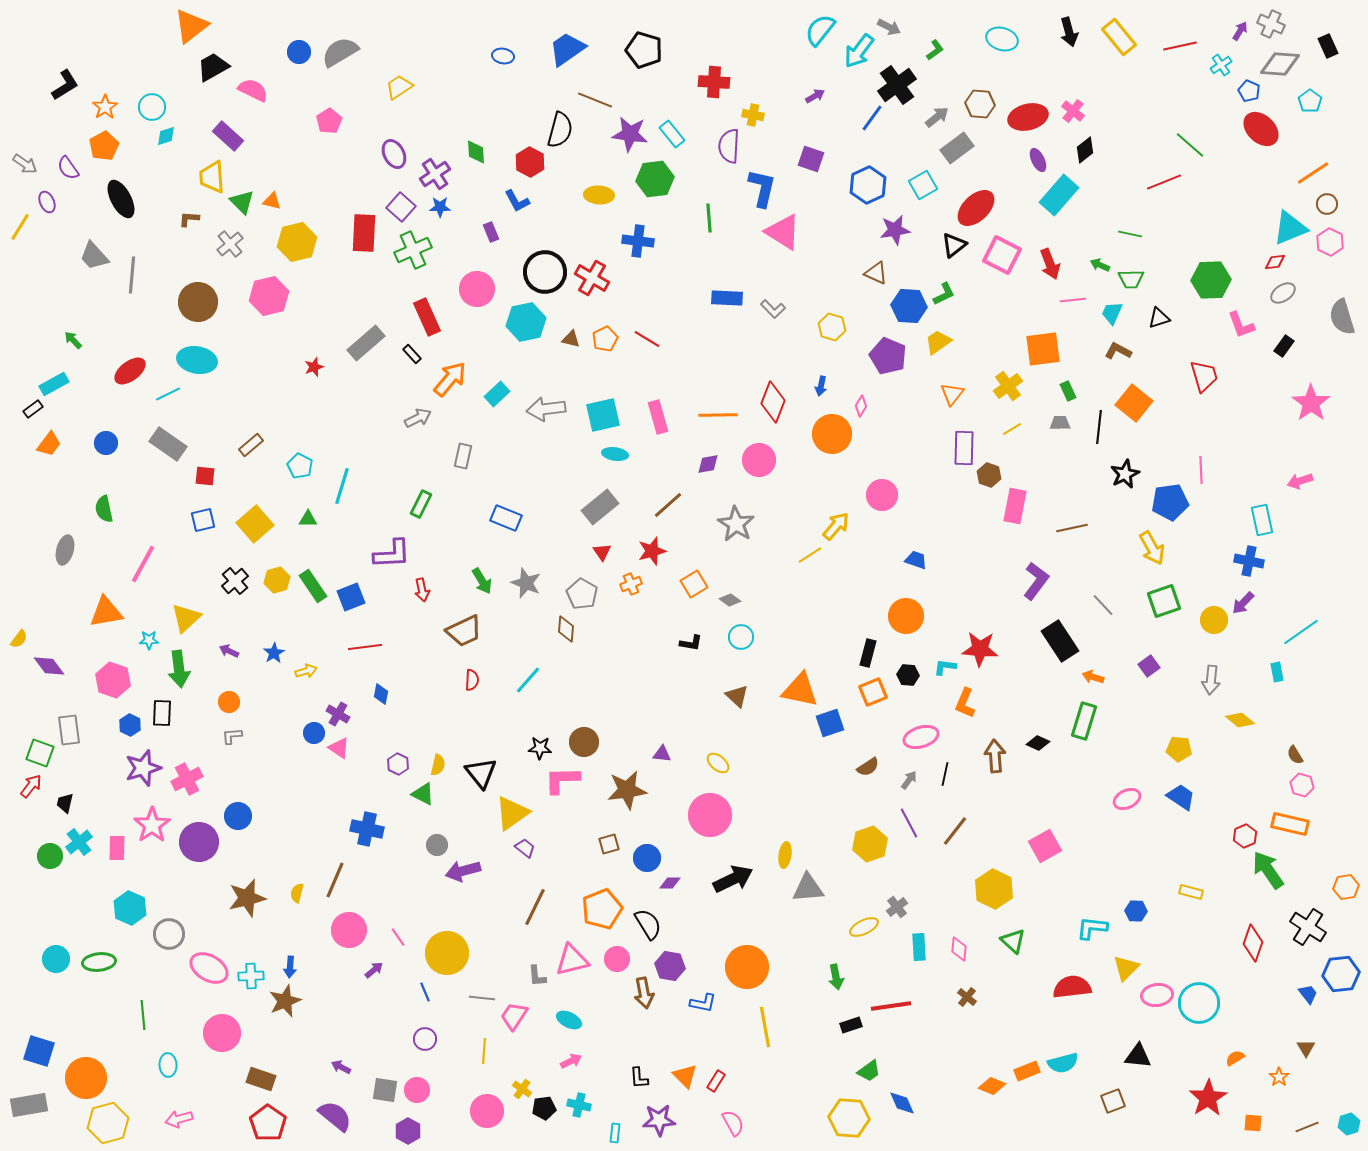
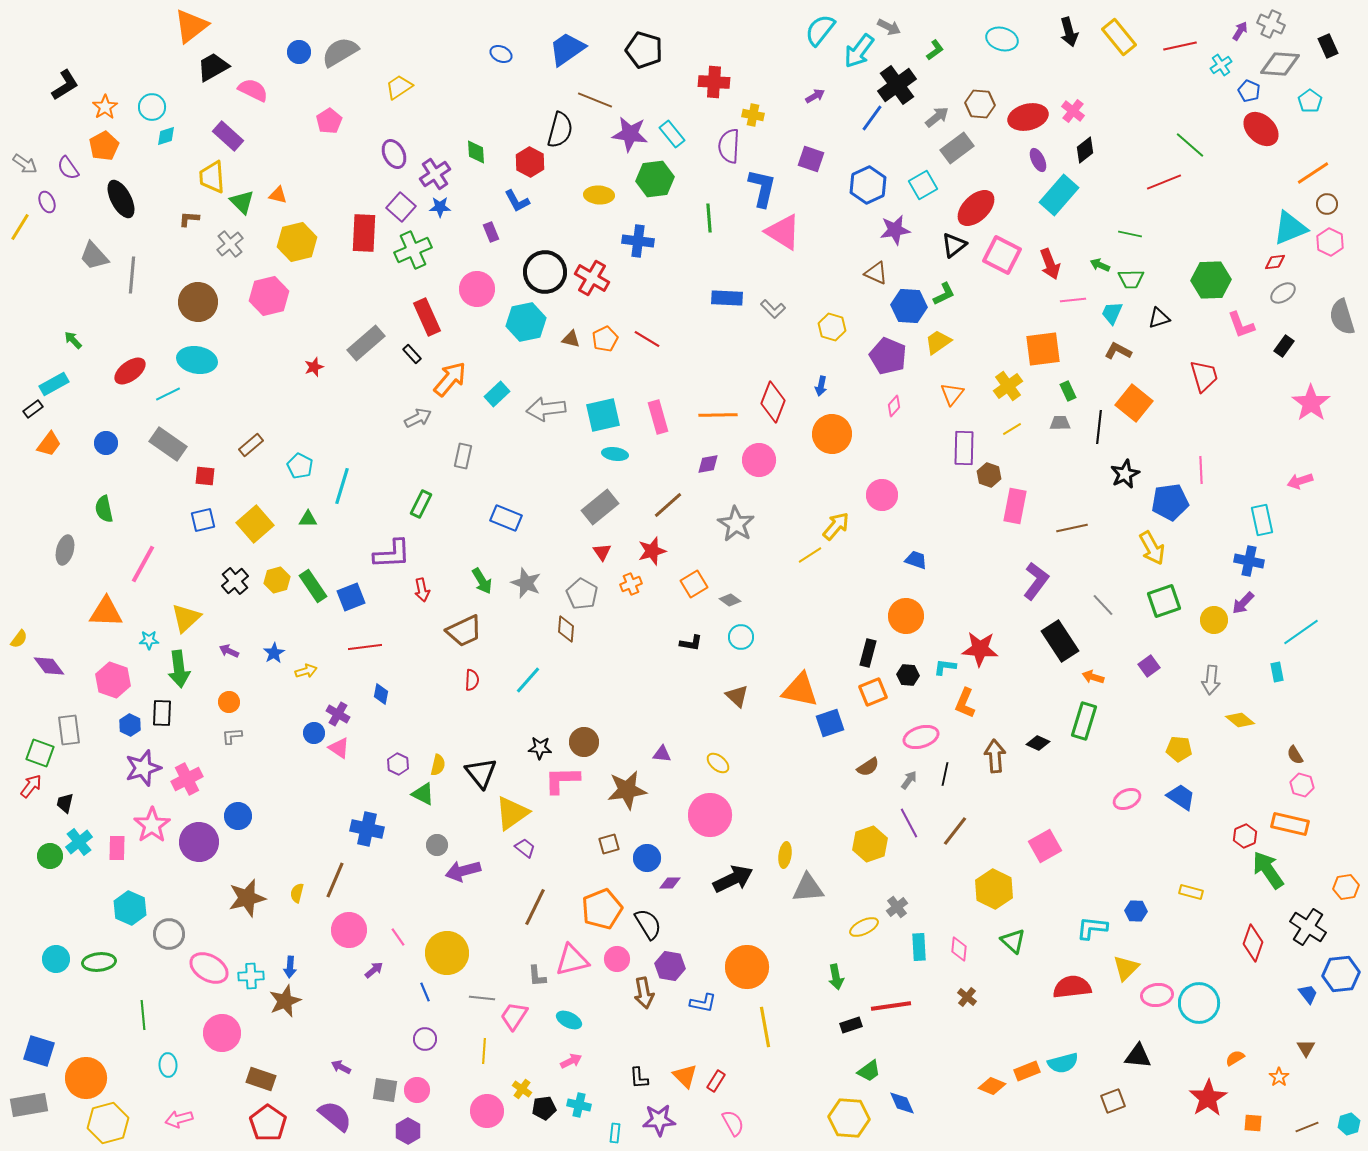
blue ellipse at (503, 56): moved 2 px left, 2 px up; rotated 15 degrees clockwise
orange triangle at (272, 201): moved 6 px right, 6 px up
pink diamond at (861, 406): moved 33 px right; rotated 10 degrees clockwise
orange triangle at (106, 612): rotated 12 degrees clockwise
